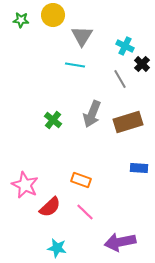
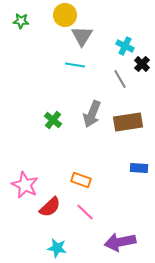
yellow circle: moved 12 px right
green star: moved 1 px down
brown rectangle: rotated 8 degrees clockwise
